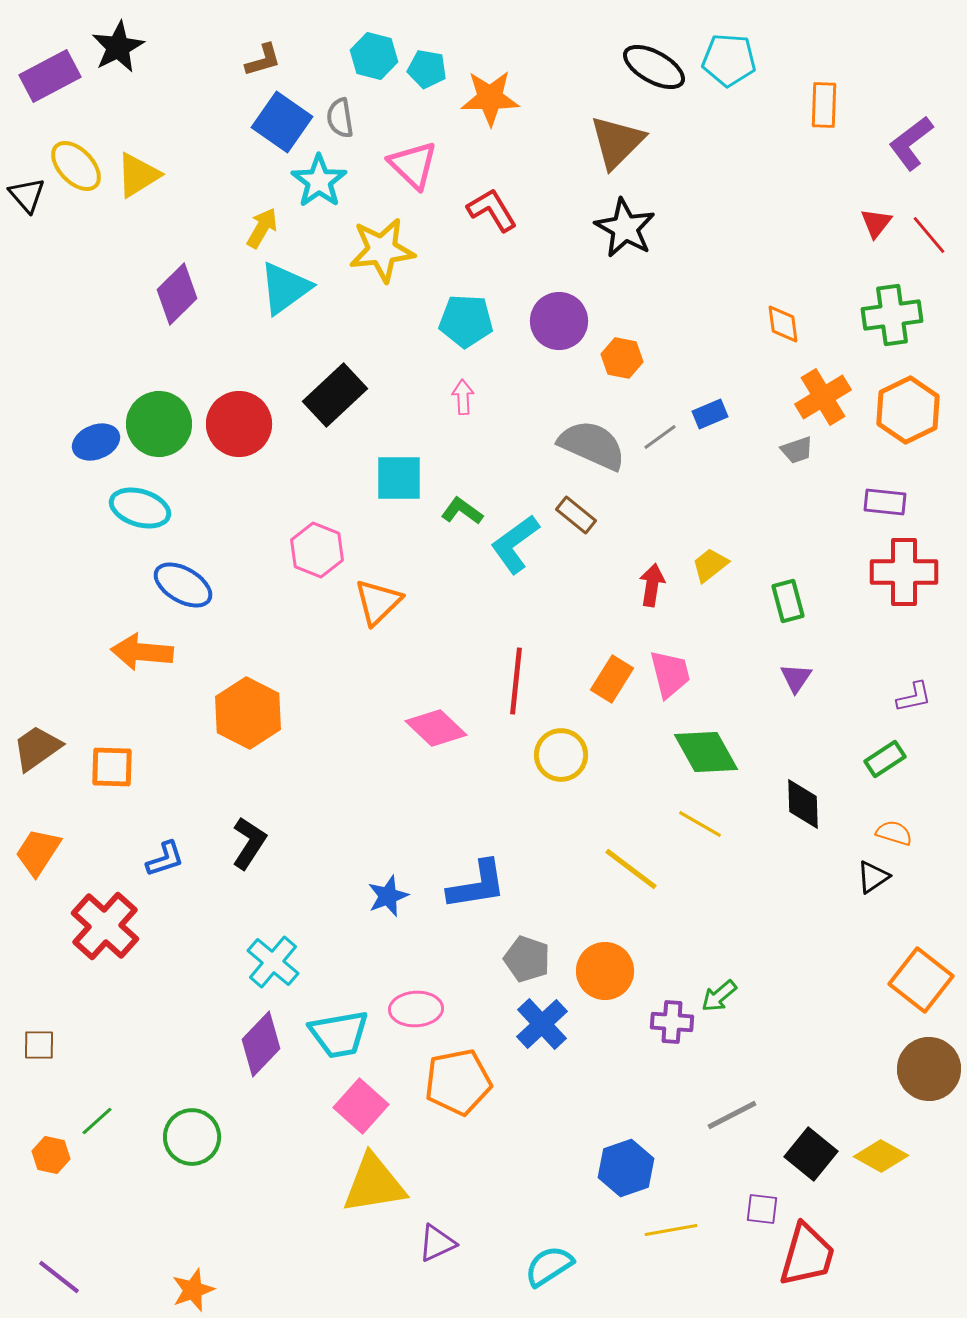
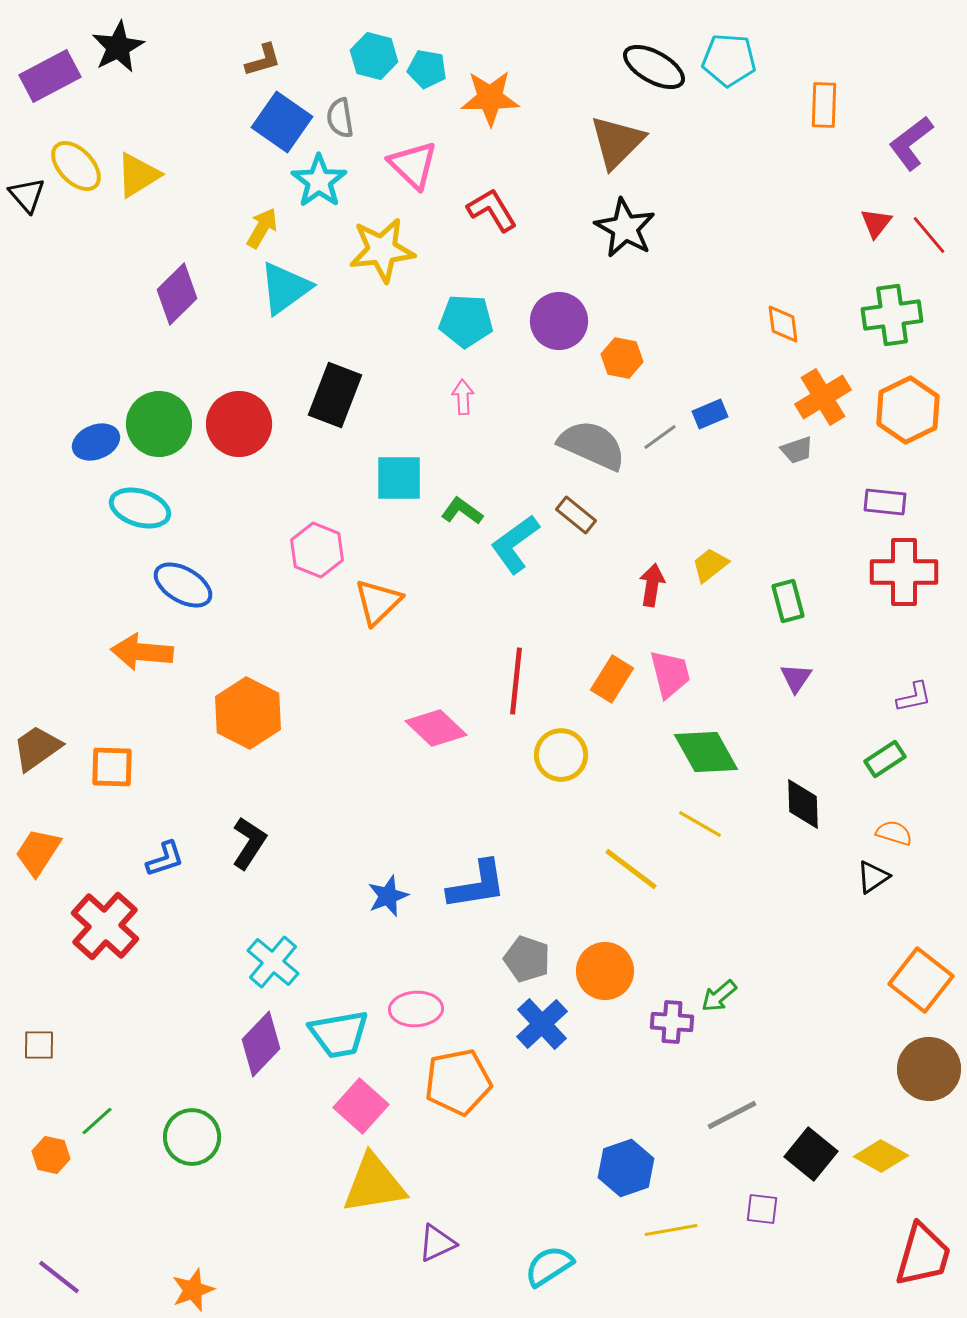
black rectangle at (335, 395): rotated 26 degrees counterclockwise
red trapezoid at (807, 1255): moved 116 px right
